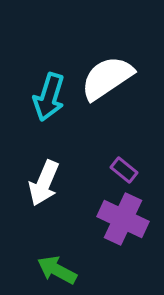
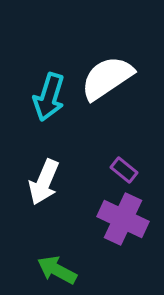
white arrow: moved 1 px up
